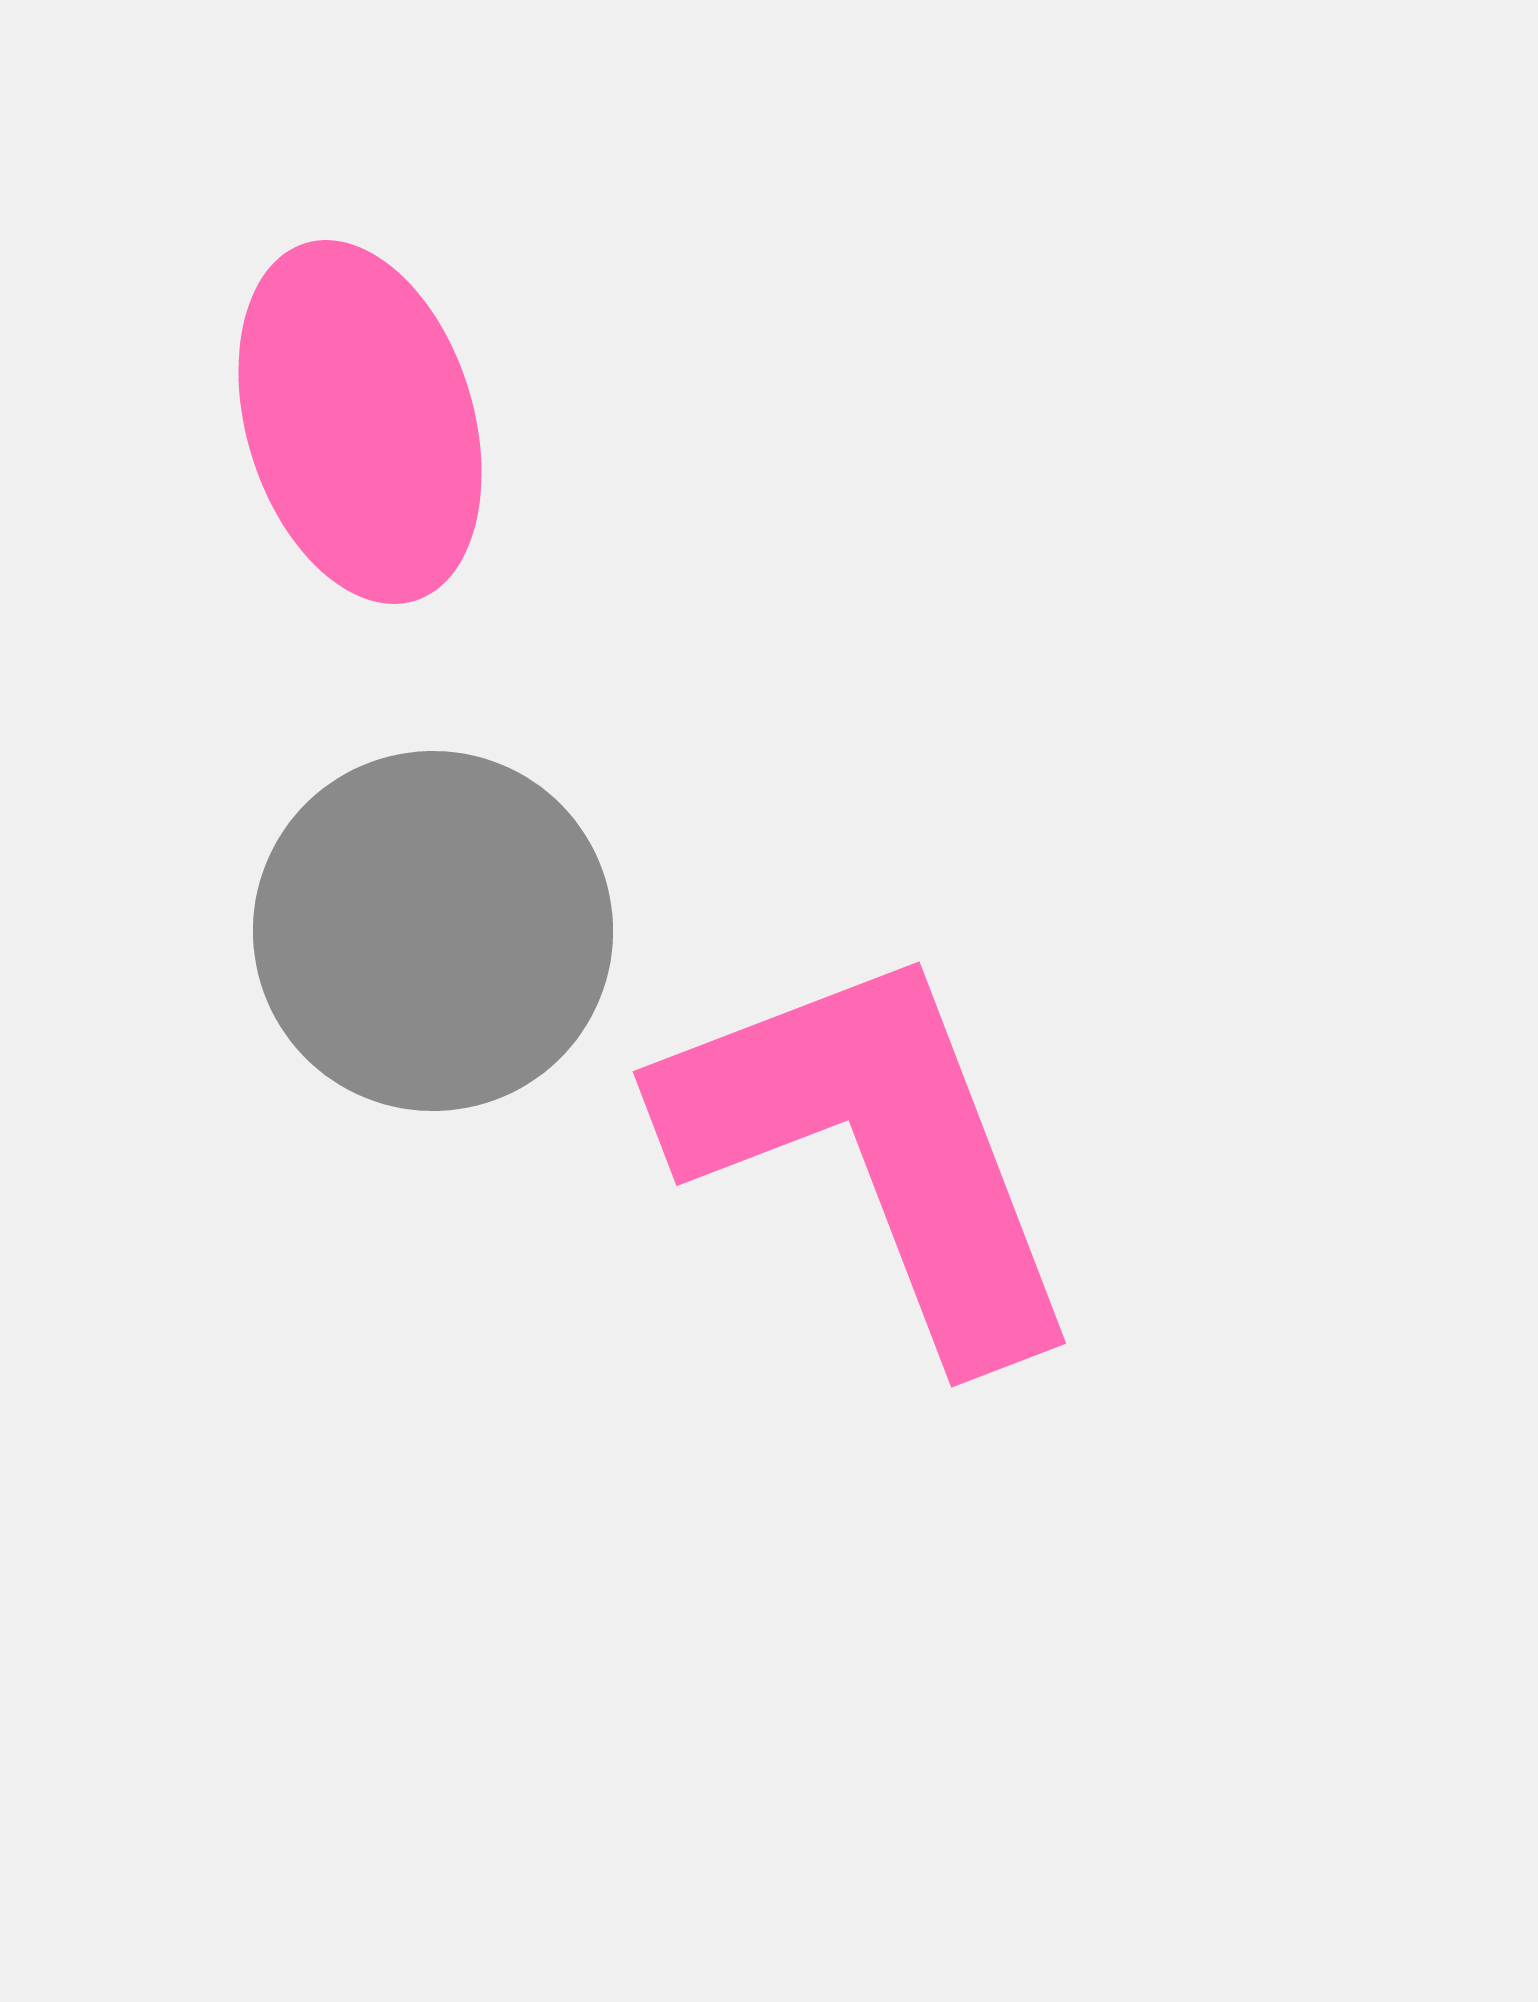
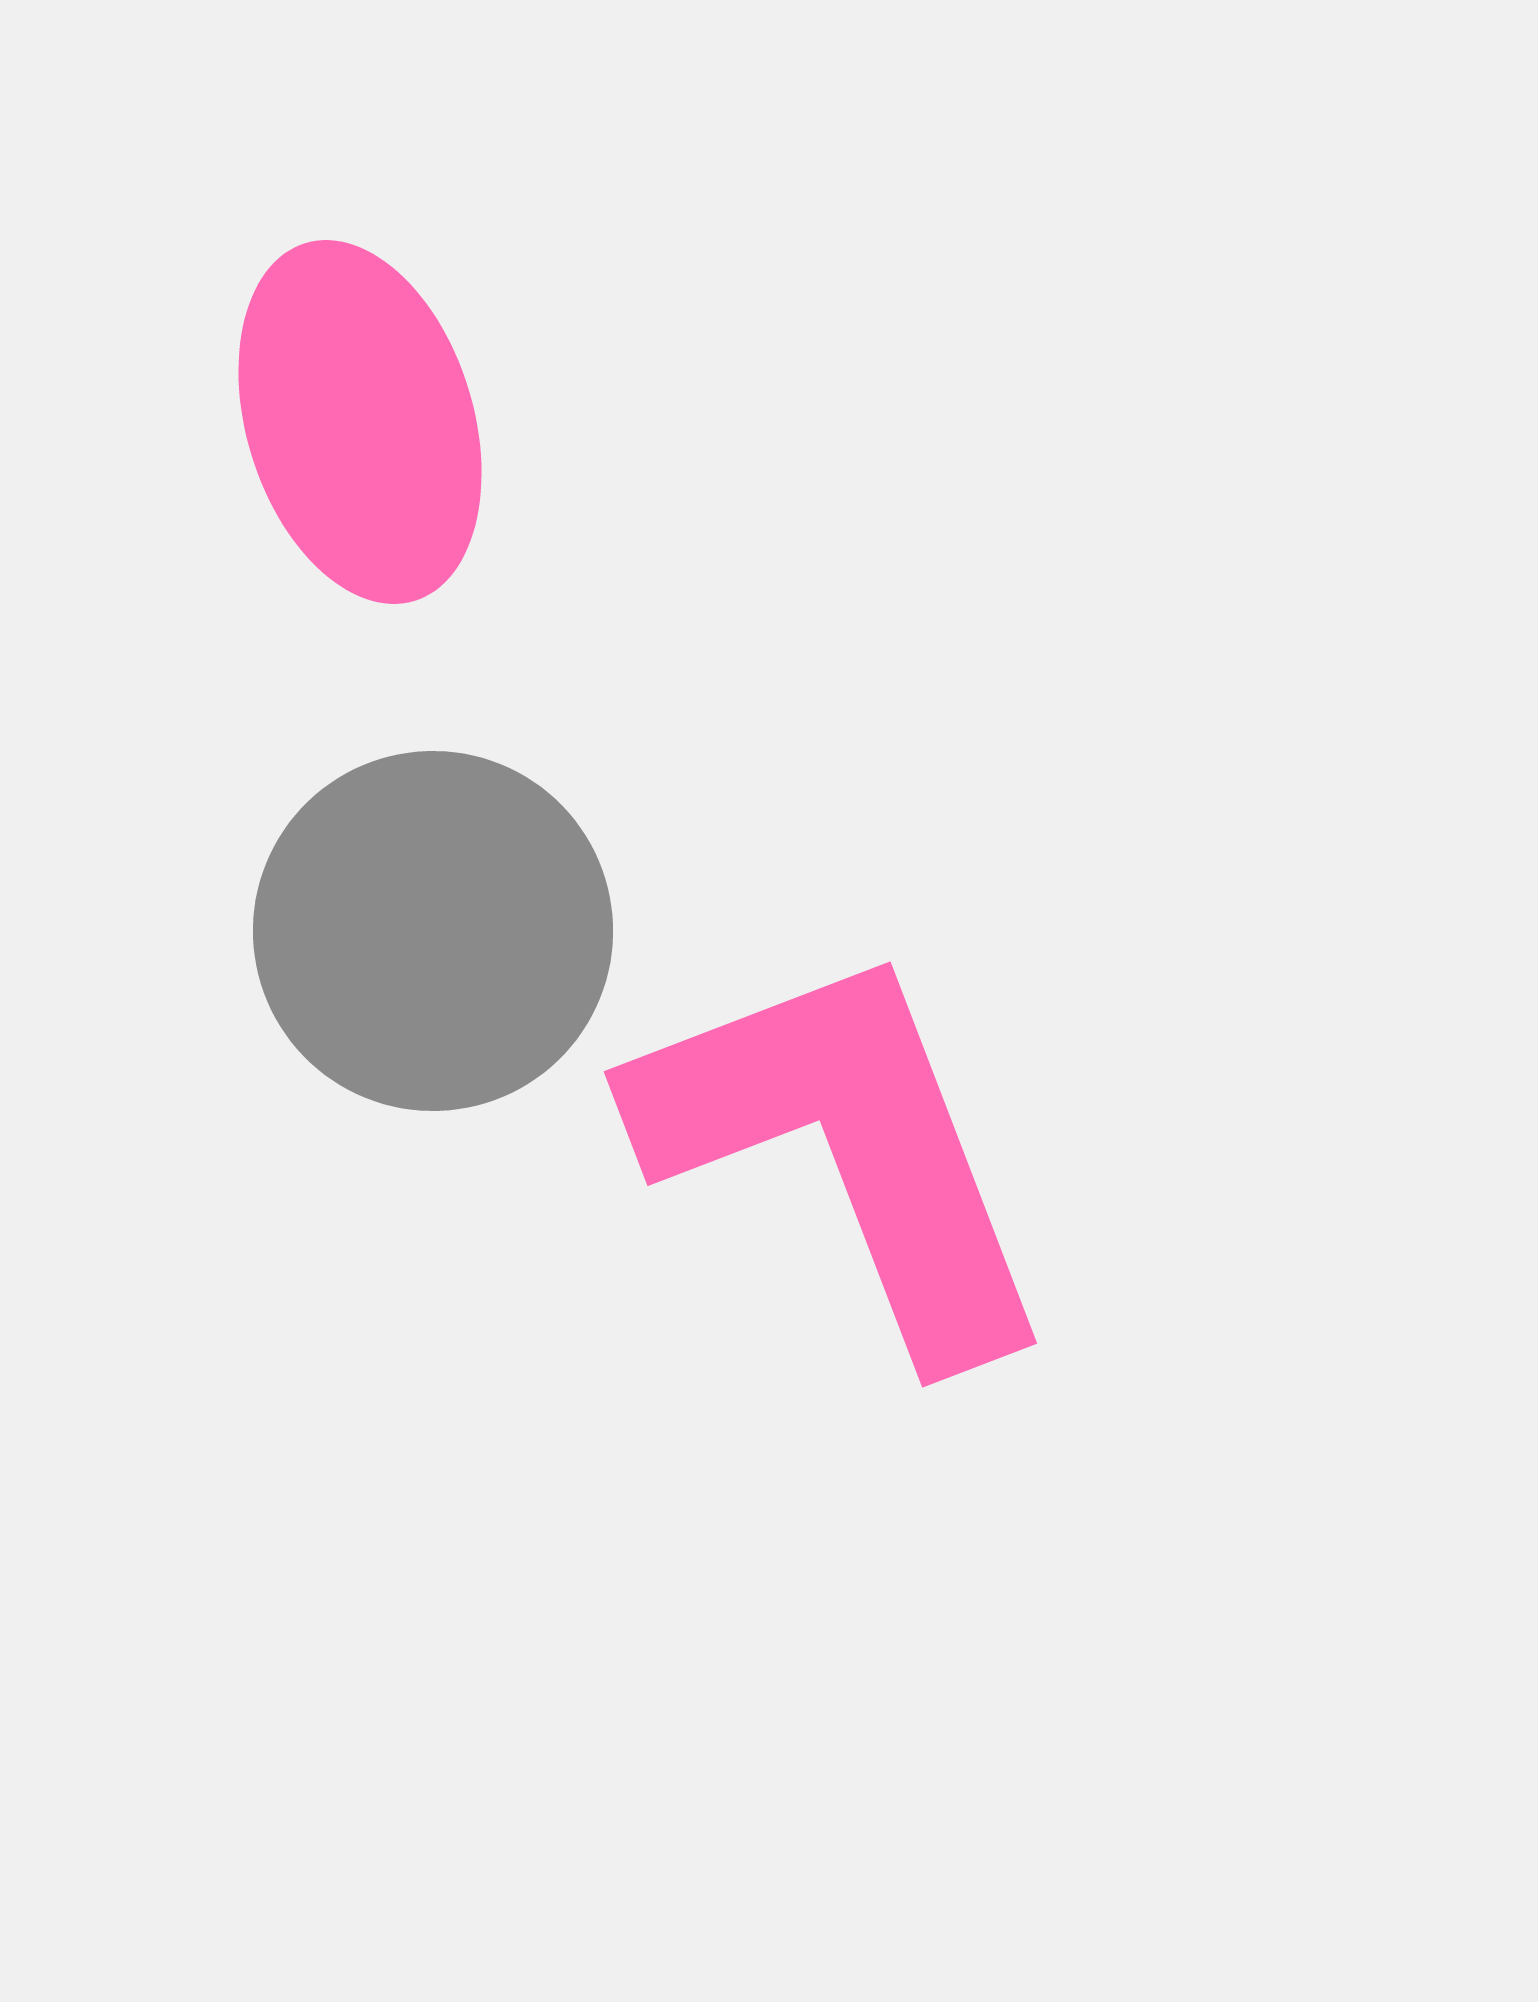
pink L-shape: moved 29 px left
